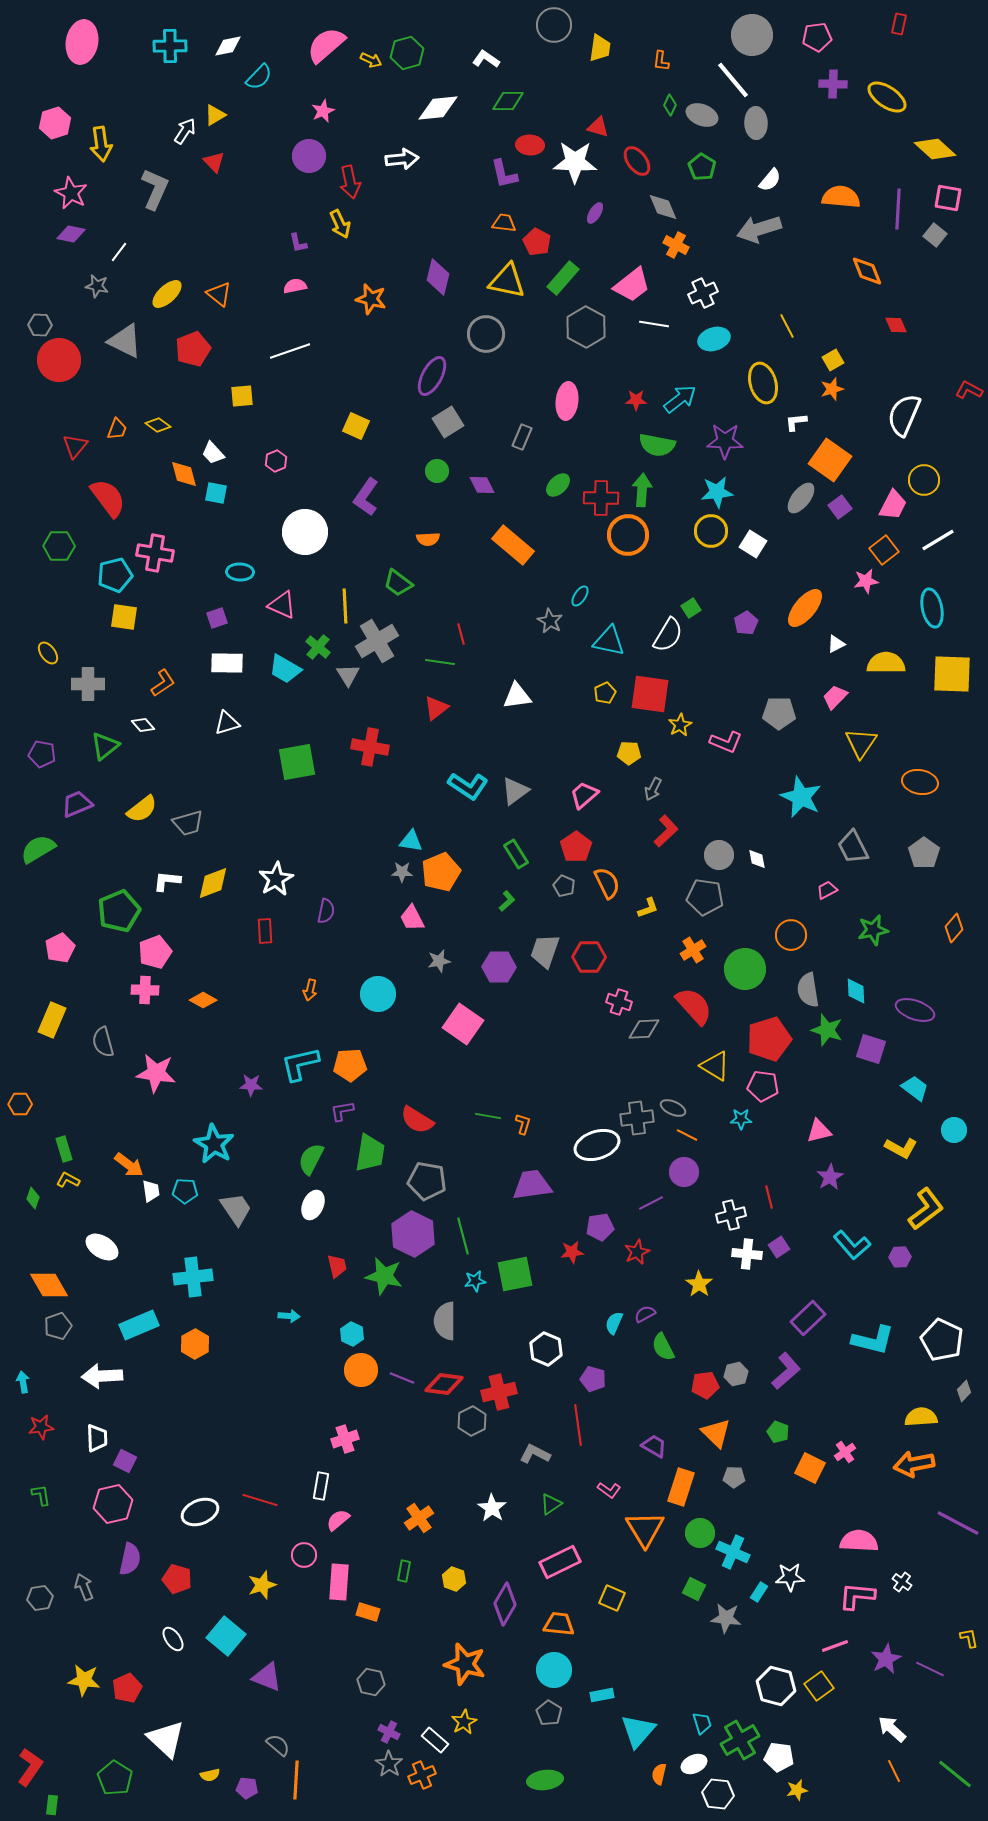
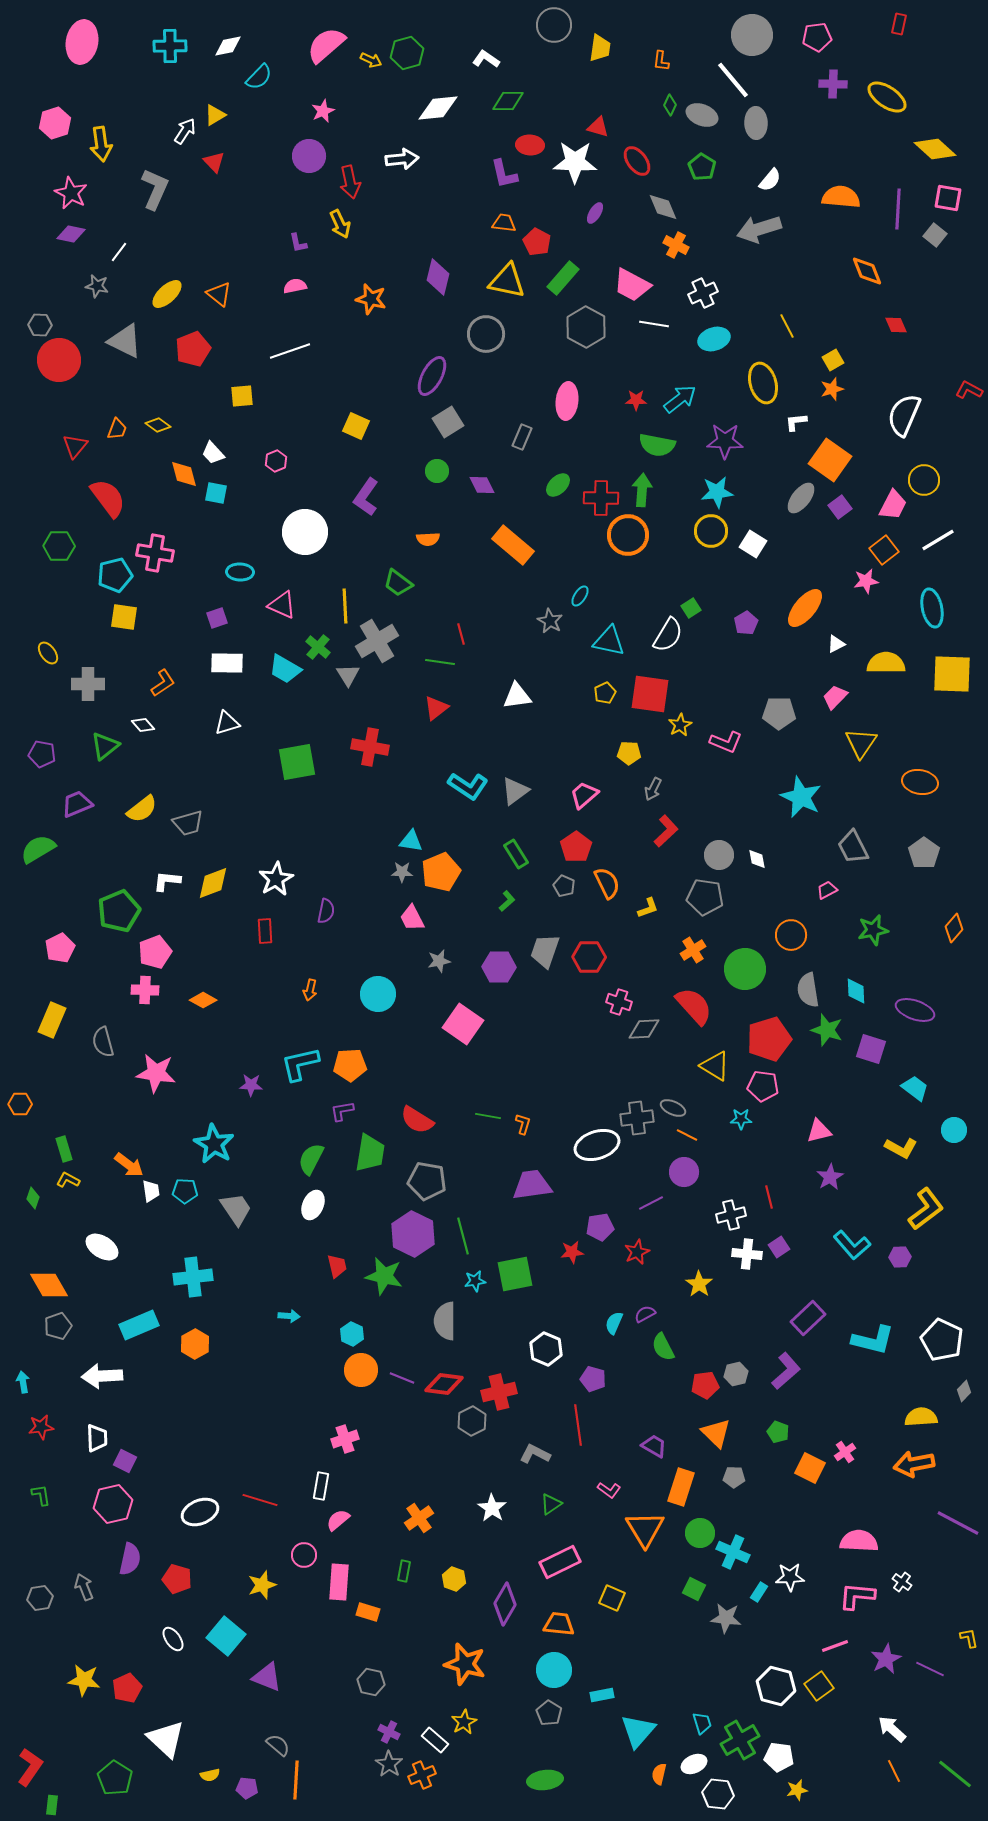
pink trapezoid at (632, 285): rotated 66 degrees clockwise
